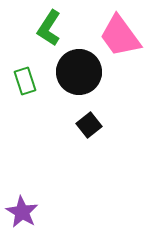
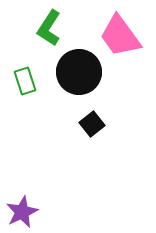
black square: moved 3 px right, 1 px up
purple star: rotated 16 degrees clockwise
